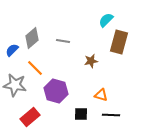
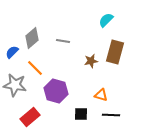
brown rectangle: moved 4 px left, 10 px down
blue semicircle: moved 2 px down
